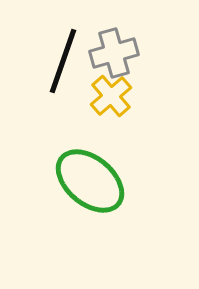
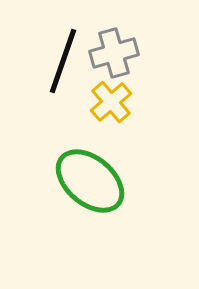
yellow cross: moved 6 px down
